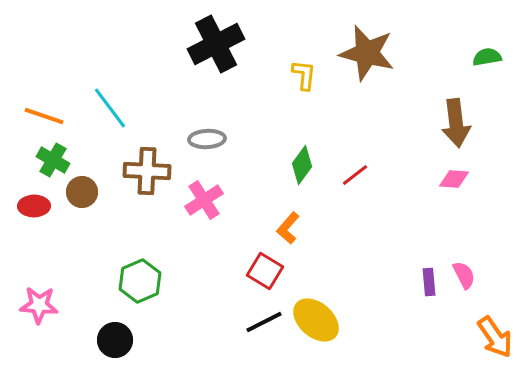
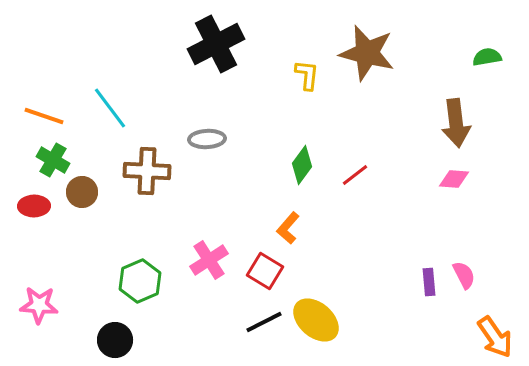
yellow L-shape: moved 3 px right
pink cross: moved 5 px right, 60 px down
